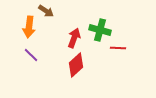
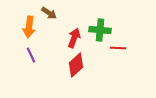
brown arrow: moved 3 px right, 2 px down
green cross: rotated 10 degrees counterclockwise
purple line: rotated 21 degrees clockwise
